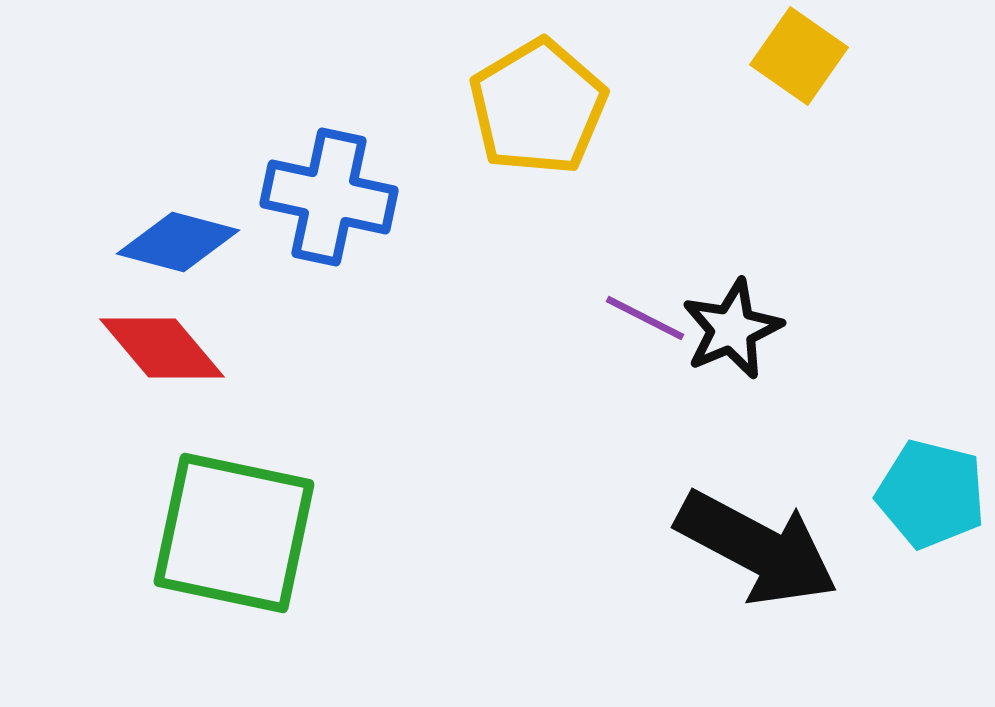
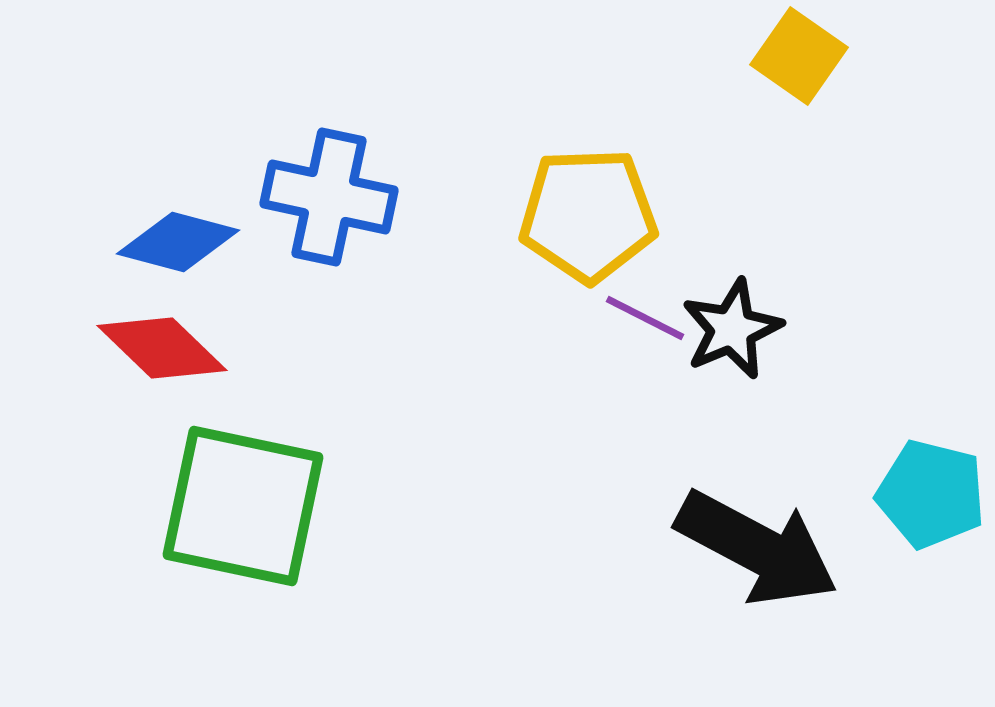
yellow pentagon: moved 50 px right, 108 px down; rotated 29 degrees clockwise
red diamond: rotated 6 degrees counterclockwise
green square: moved 9 px right, 27 px up
